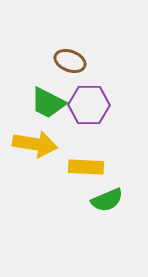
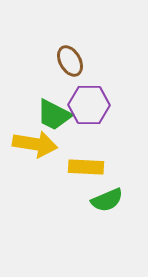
brown ellipse: rotated 40 degrees clockwise
green trapezoid: moved 6 px right, 12 px down
